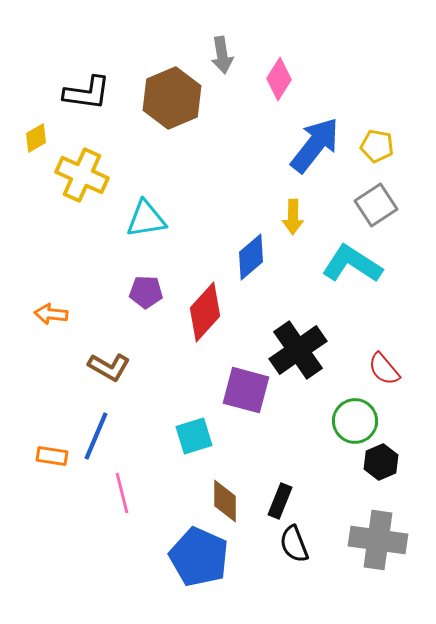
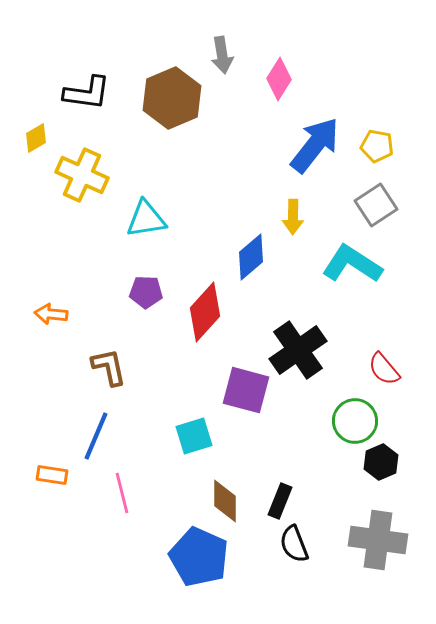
brown L-shape: rotated 132 degrees counterclockwise
orange rectangle: moved 19 px down
